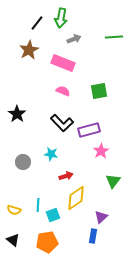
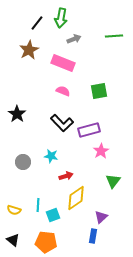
green line: moved 1 px up
cyan star: moved 2 px down
orange pentagon: moved 1 px left; rotated 15 degrees clockwise
